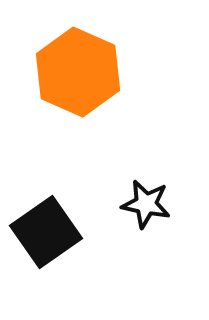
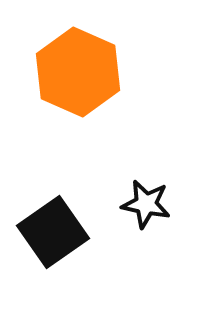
black square: moved 7 px right
